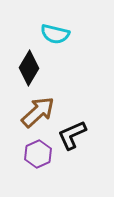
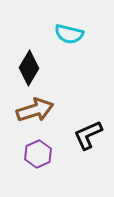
cyan semicircle: moved 14 px right
brown arrow: moved 3 px left, 2 px up; rotated 24 degrees clockwise
black L-shape: moved 16 px right
